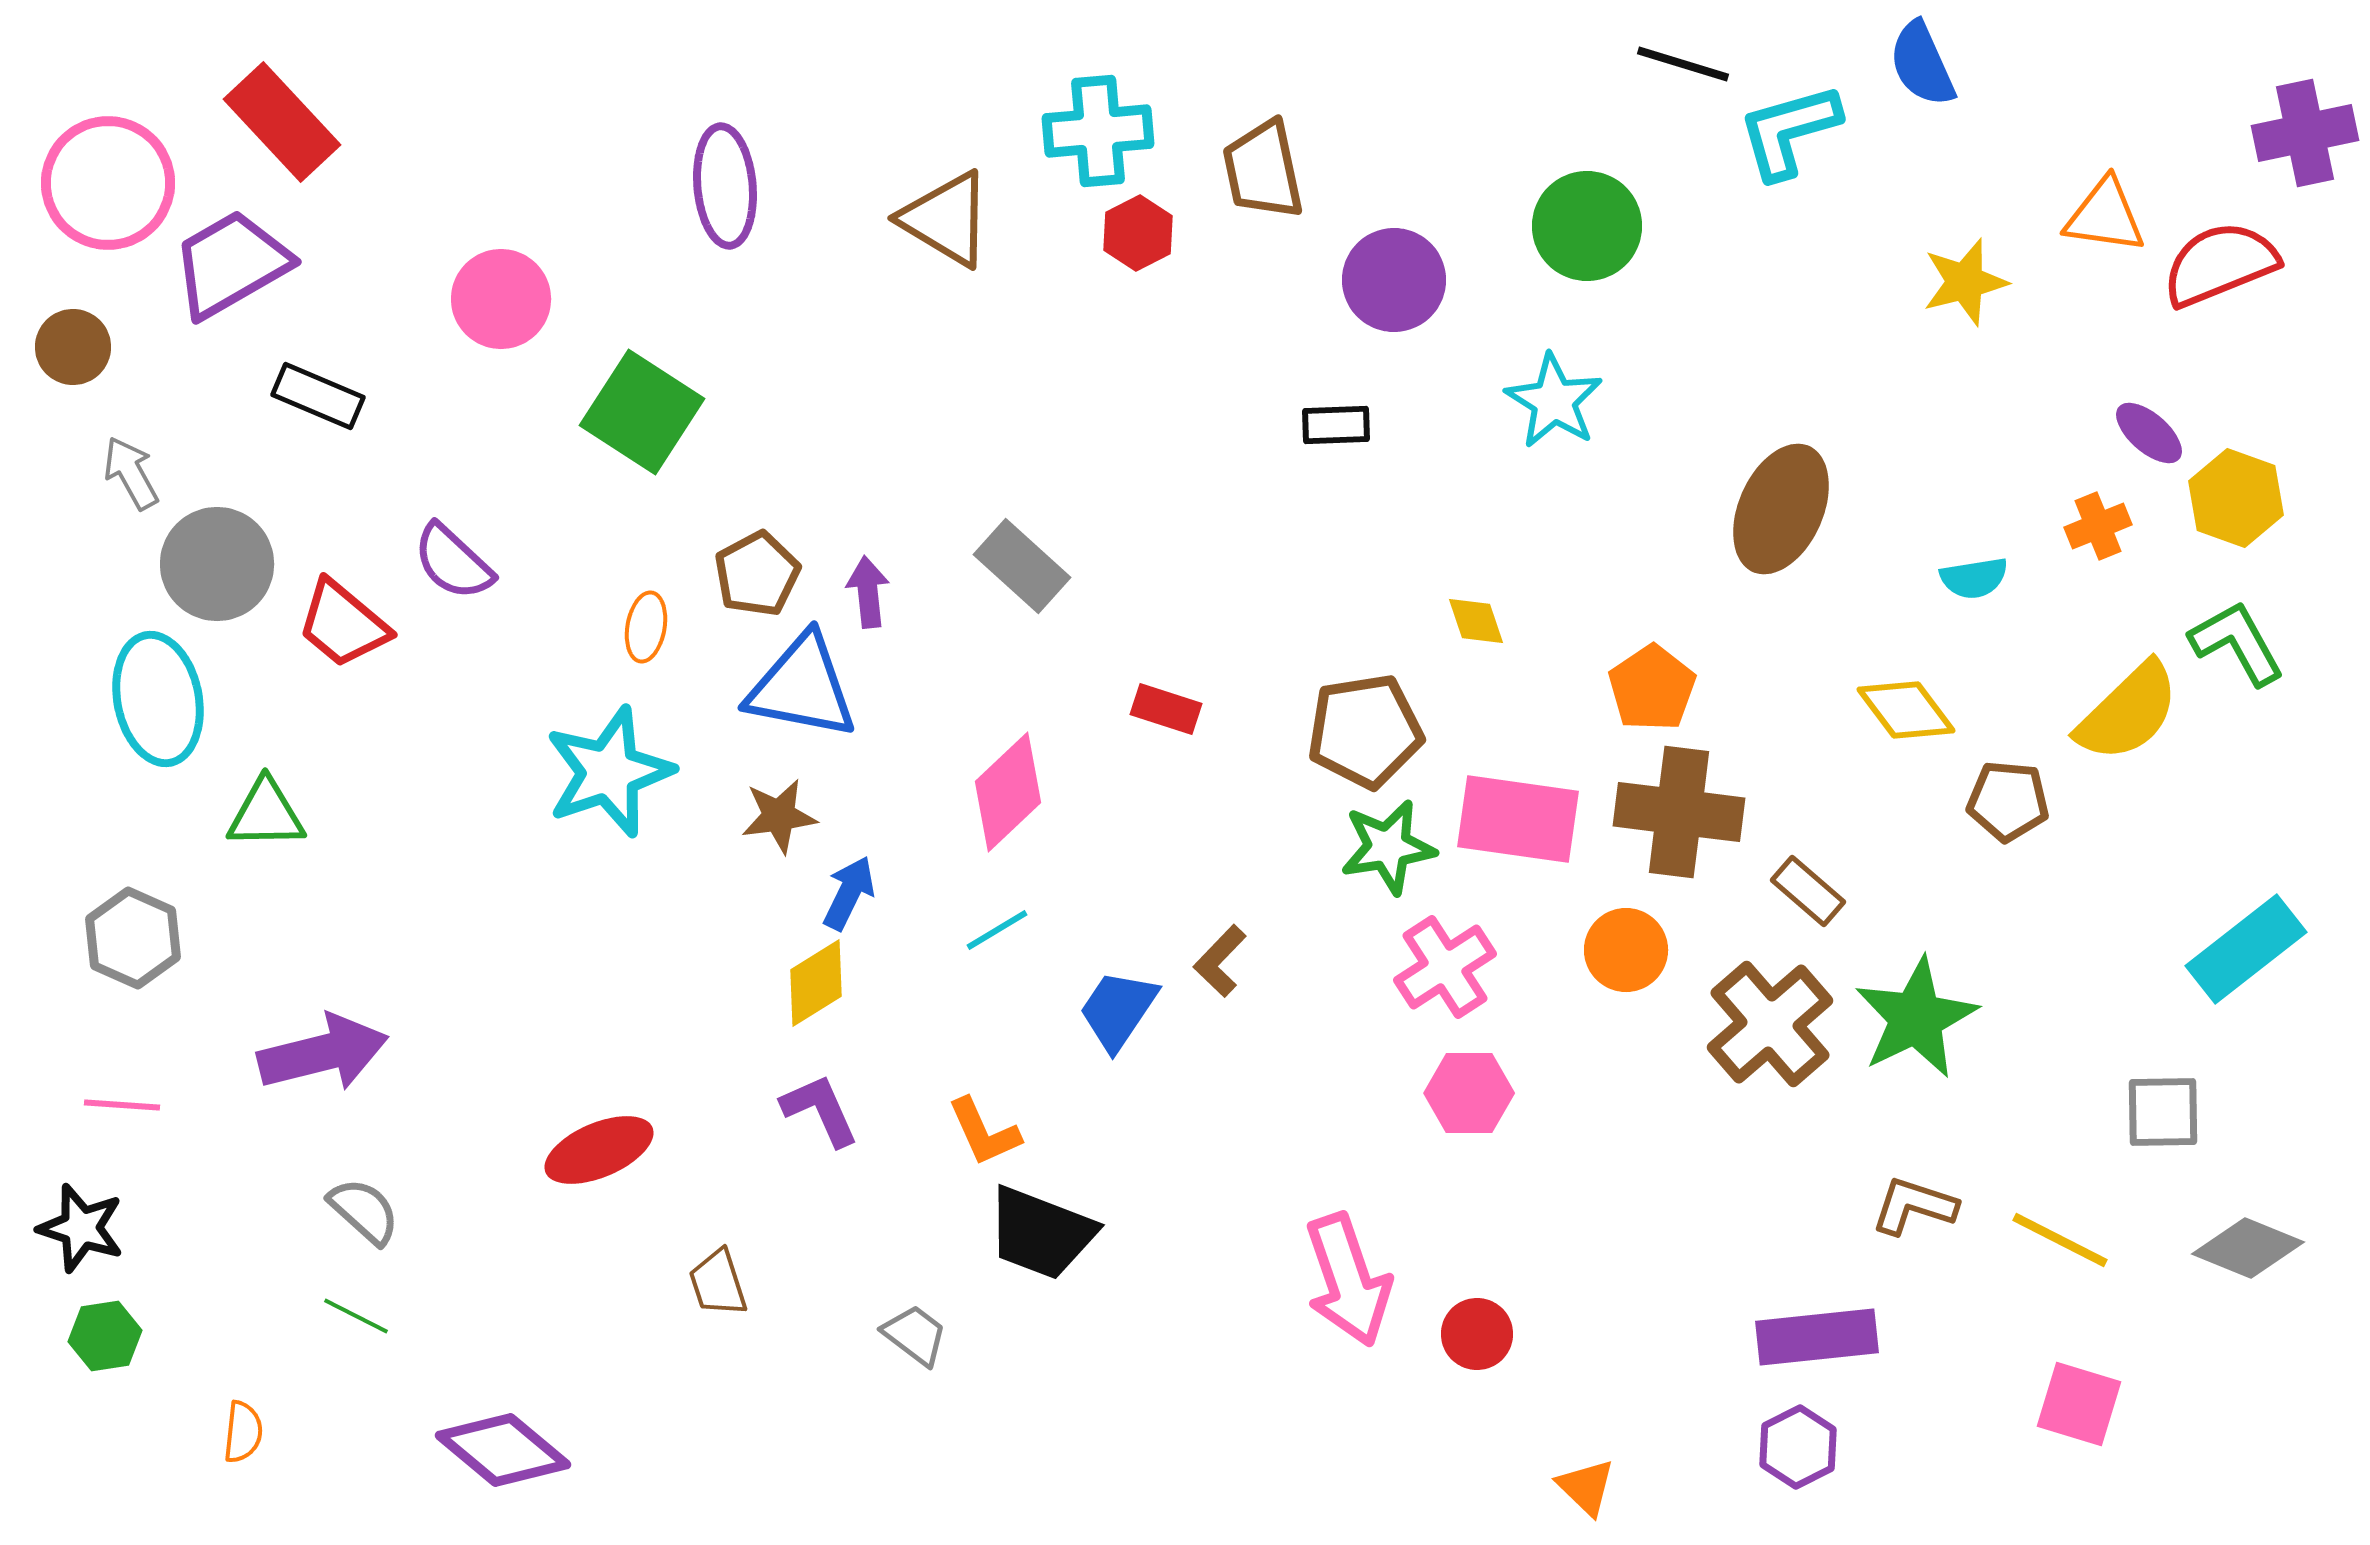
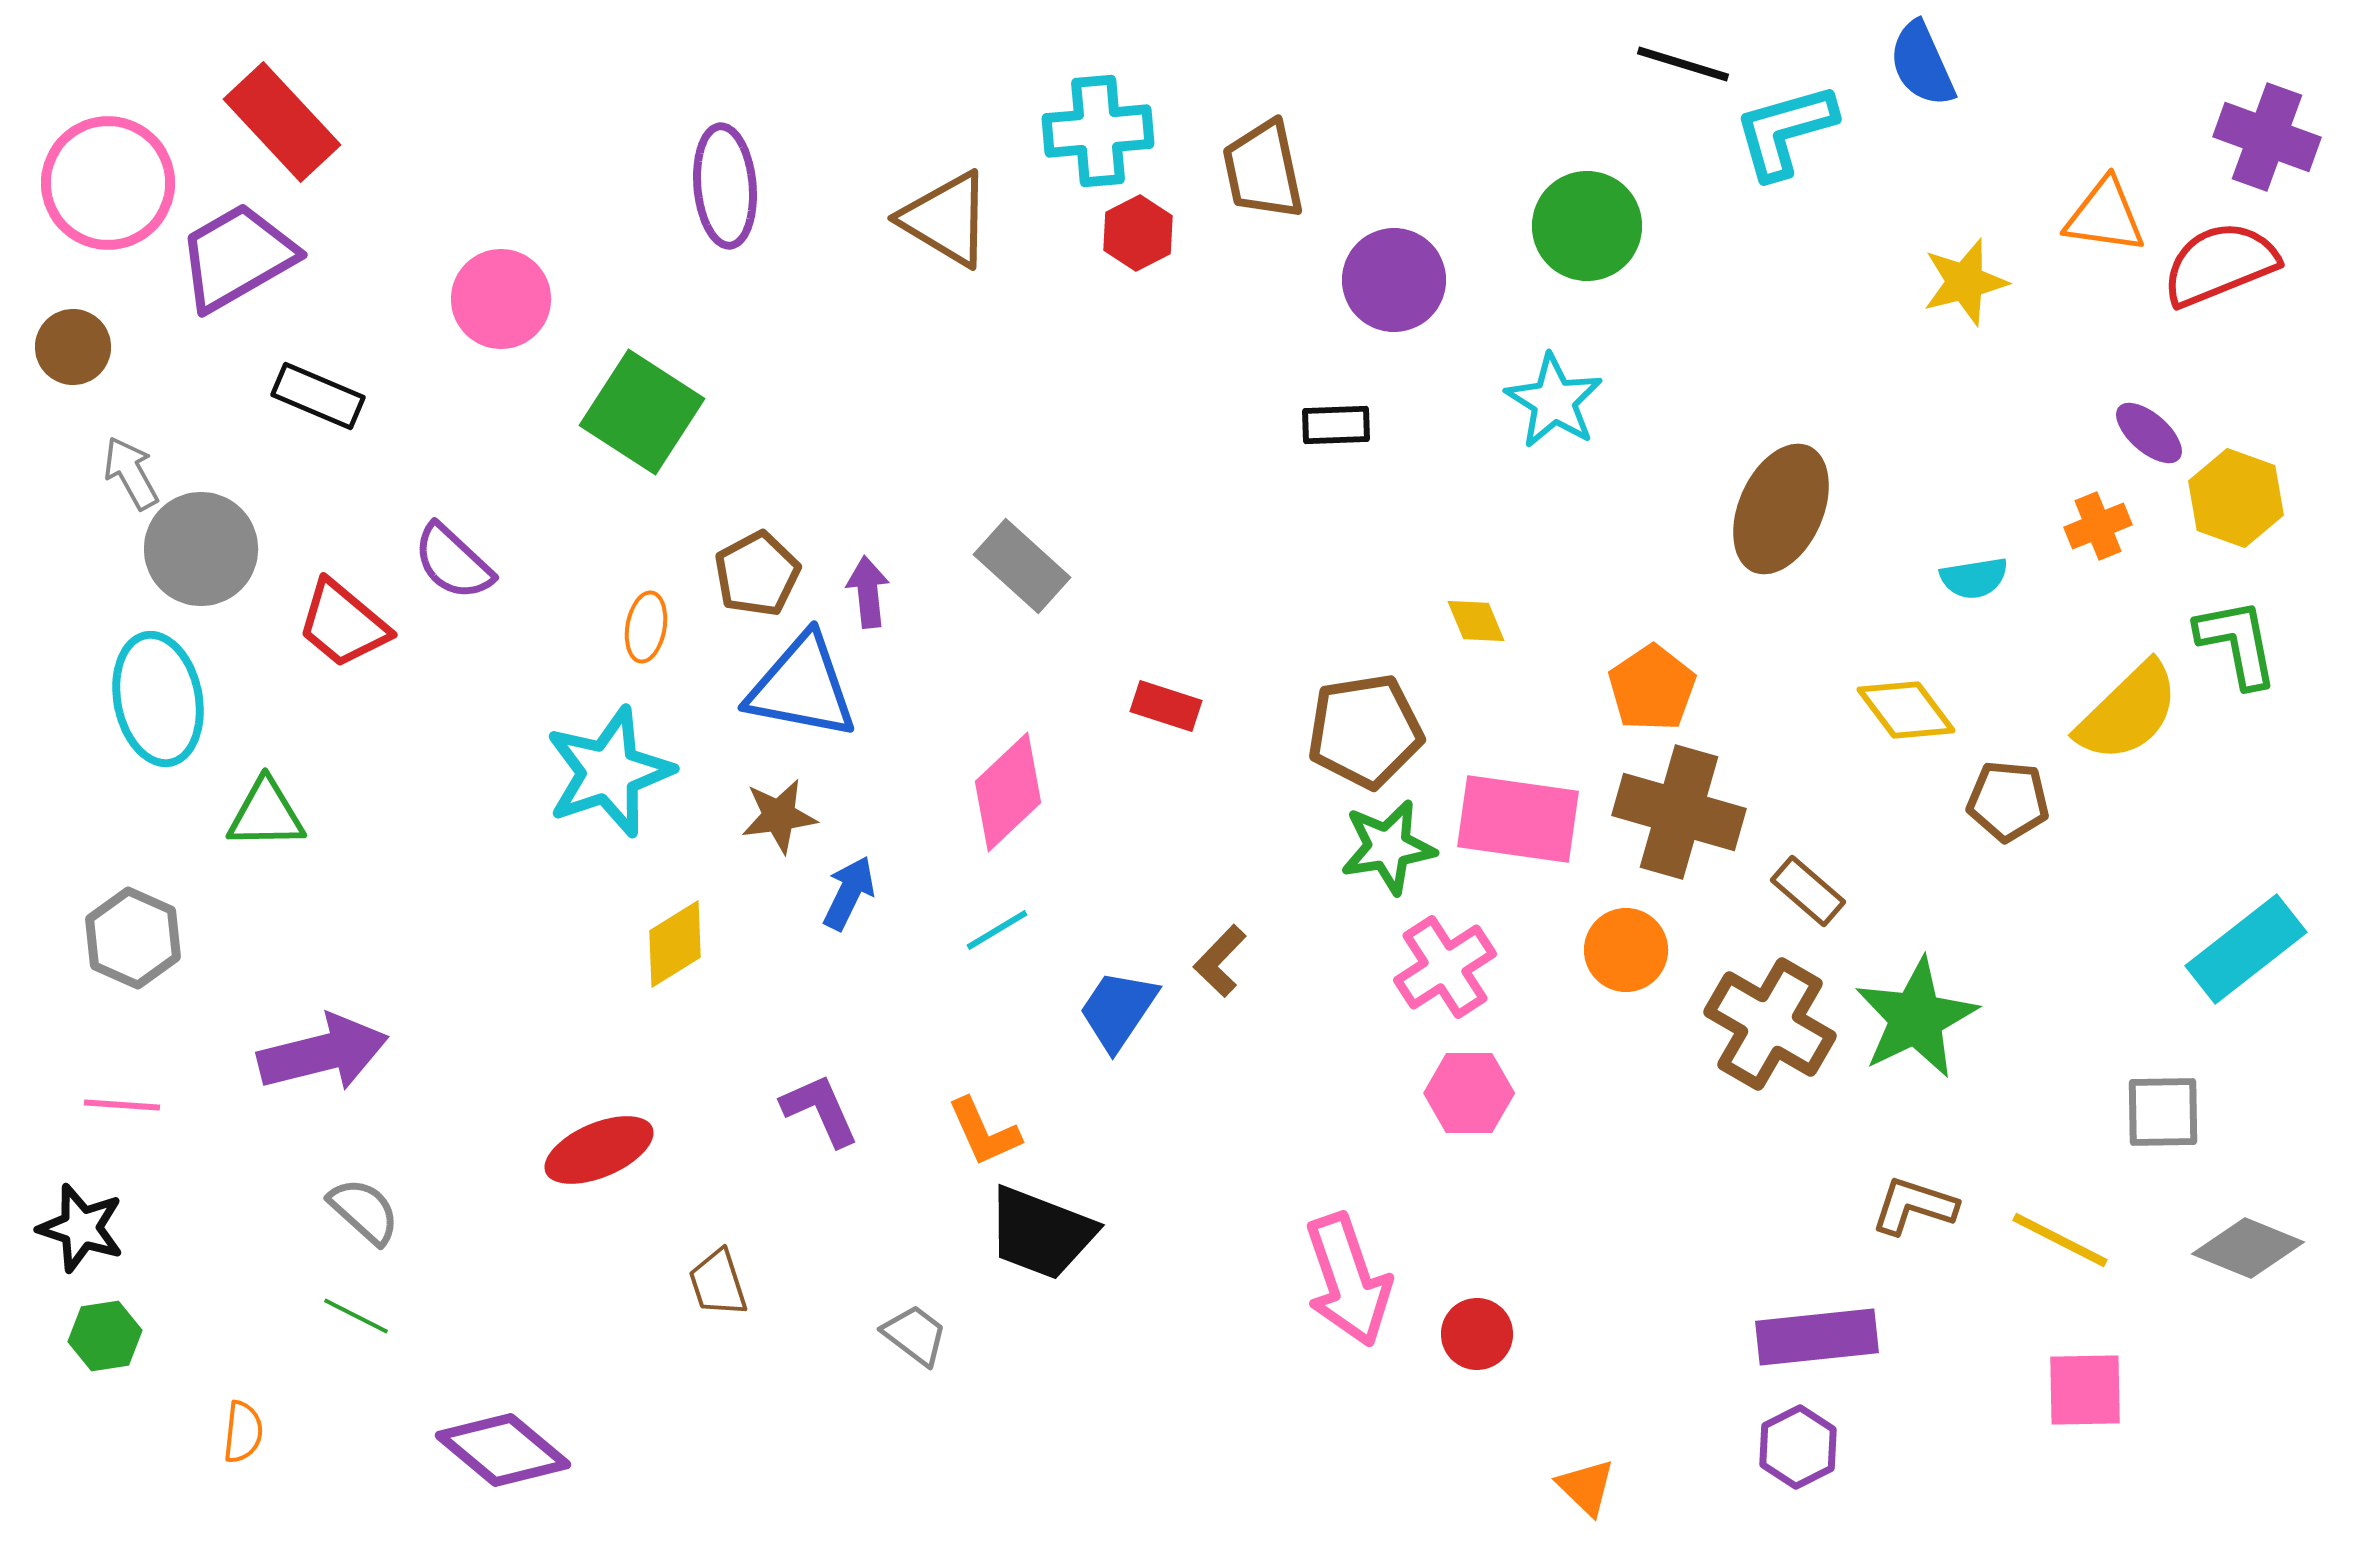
cyan L-shape at (1789, 131): moved 4 px left
purple cross at (2305, 133): moved 38 px left, 4 px down; rotated 32 degrees clockwise
purple trapezoid at (231, 264): moved 6 px right, 7 px up
gray circle at (217, 564): moved 16 px left, 15 px up
yellow diamond at (1476, 621): rotated 4 degrees counterclockwise
green L-shape at (2237, 643): rotated 18 degrees clockwise
red rectangle at (1166, 709): moved 3 px up
brown cross at (1679, 812): rotated 9 degrees clockwise
yellow diamond at (816, 983): moved 141 px left, 39 px up
brown cross at (1770, 1024): rotated 19 degrees counterclockwise
pink square at (2079, 1404): moved 6 px right, 14 px up; rotated 18 degrees counterclockwise
